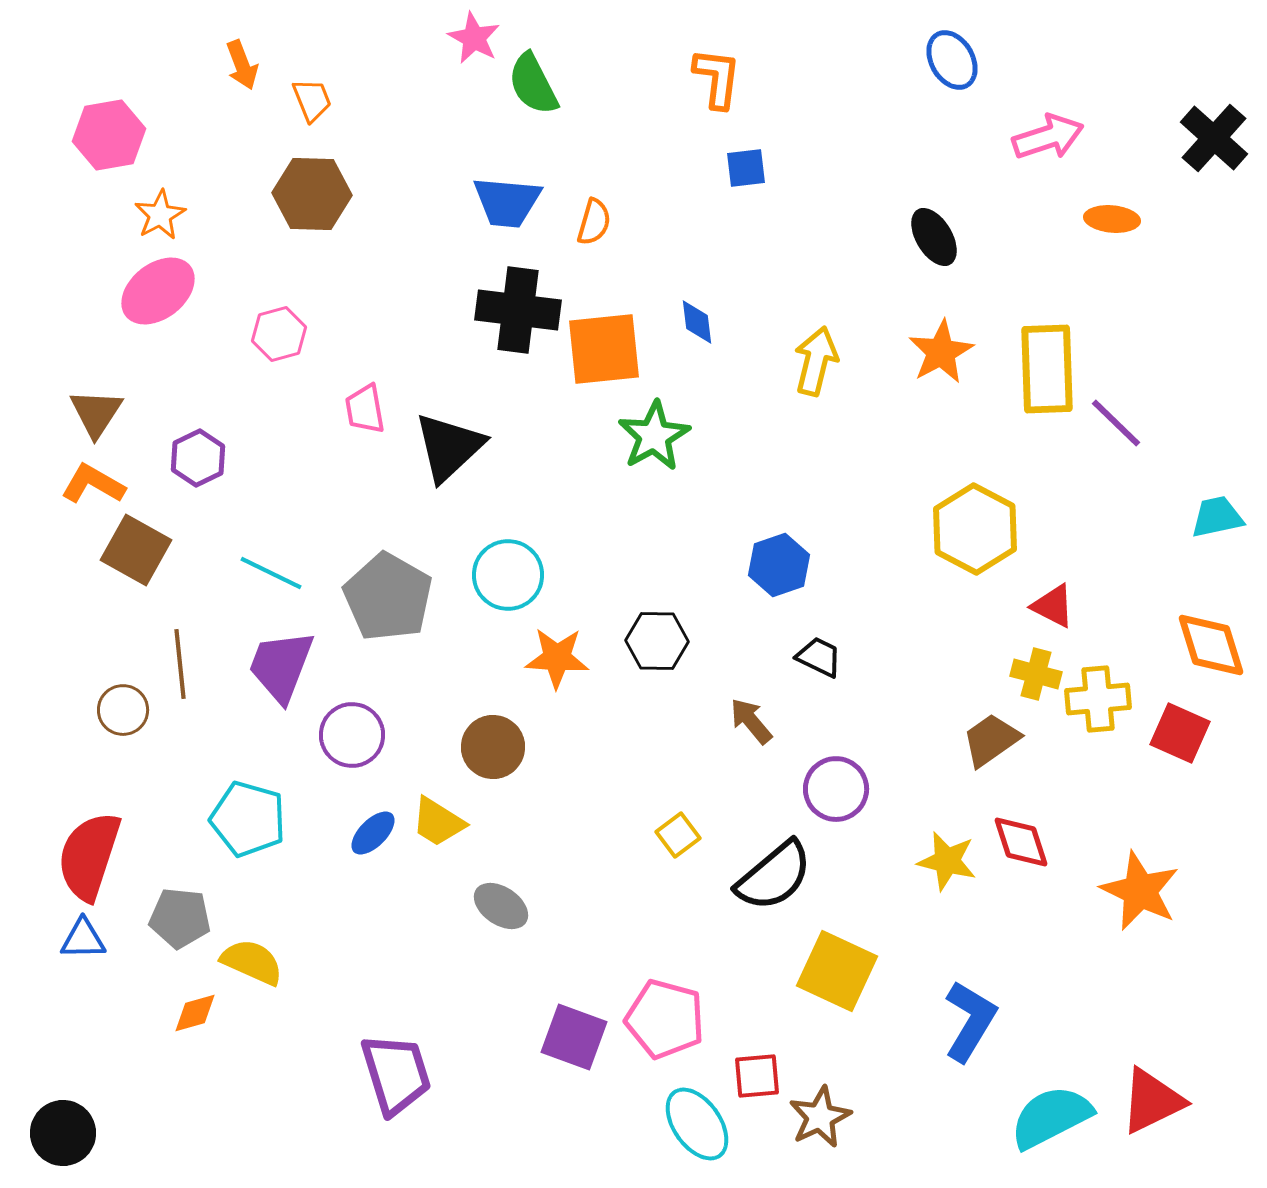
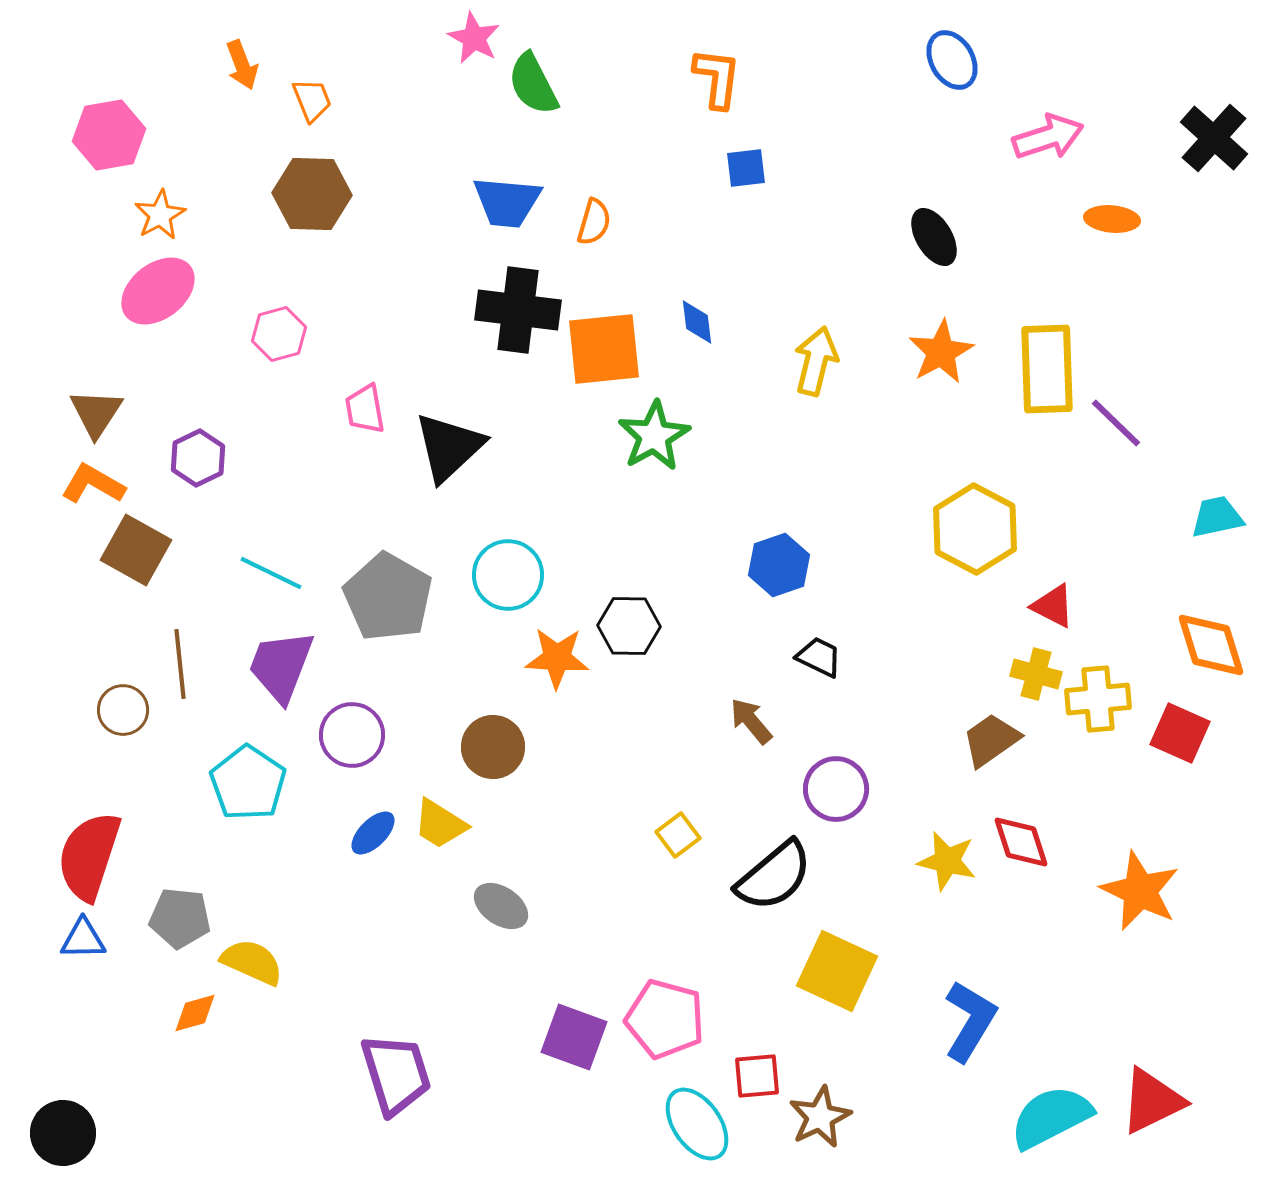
black hexagon at (657, 641): moved 28 px left, 15 px up
cyan pentagon at (248, 819): moved 36 px up; rotated 18 degrees clockwise
yellow trapezoid at (438, 822): moved 2 px right, 2 px down
